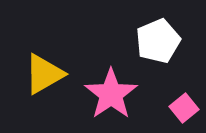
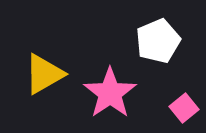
pink star: moved 1 px left, 1 px up
